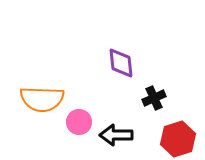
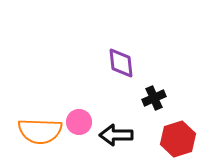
orange semicircle: moved 2 px left, 32 px down
